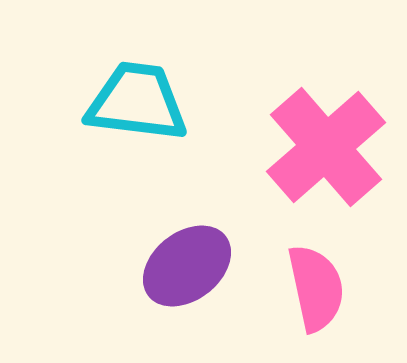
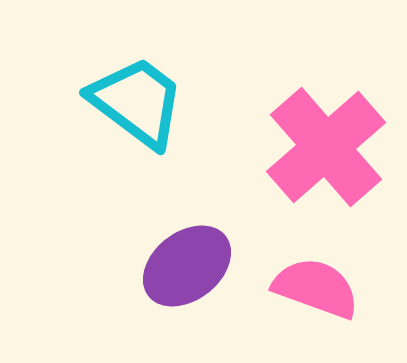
cyan trapezoid: rotated 30 degrees clockwise
pink semicircle: rotated 58 degrees counterclockwise
